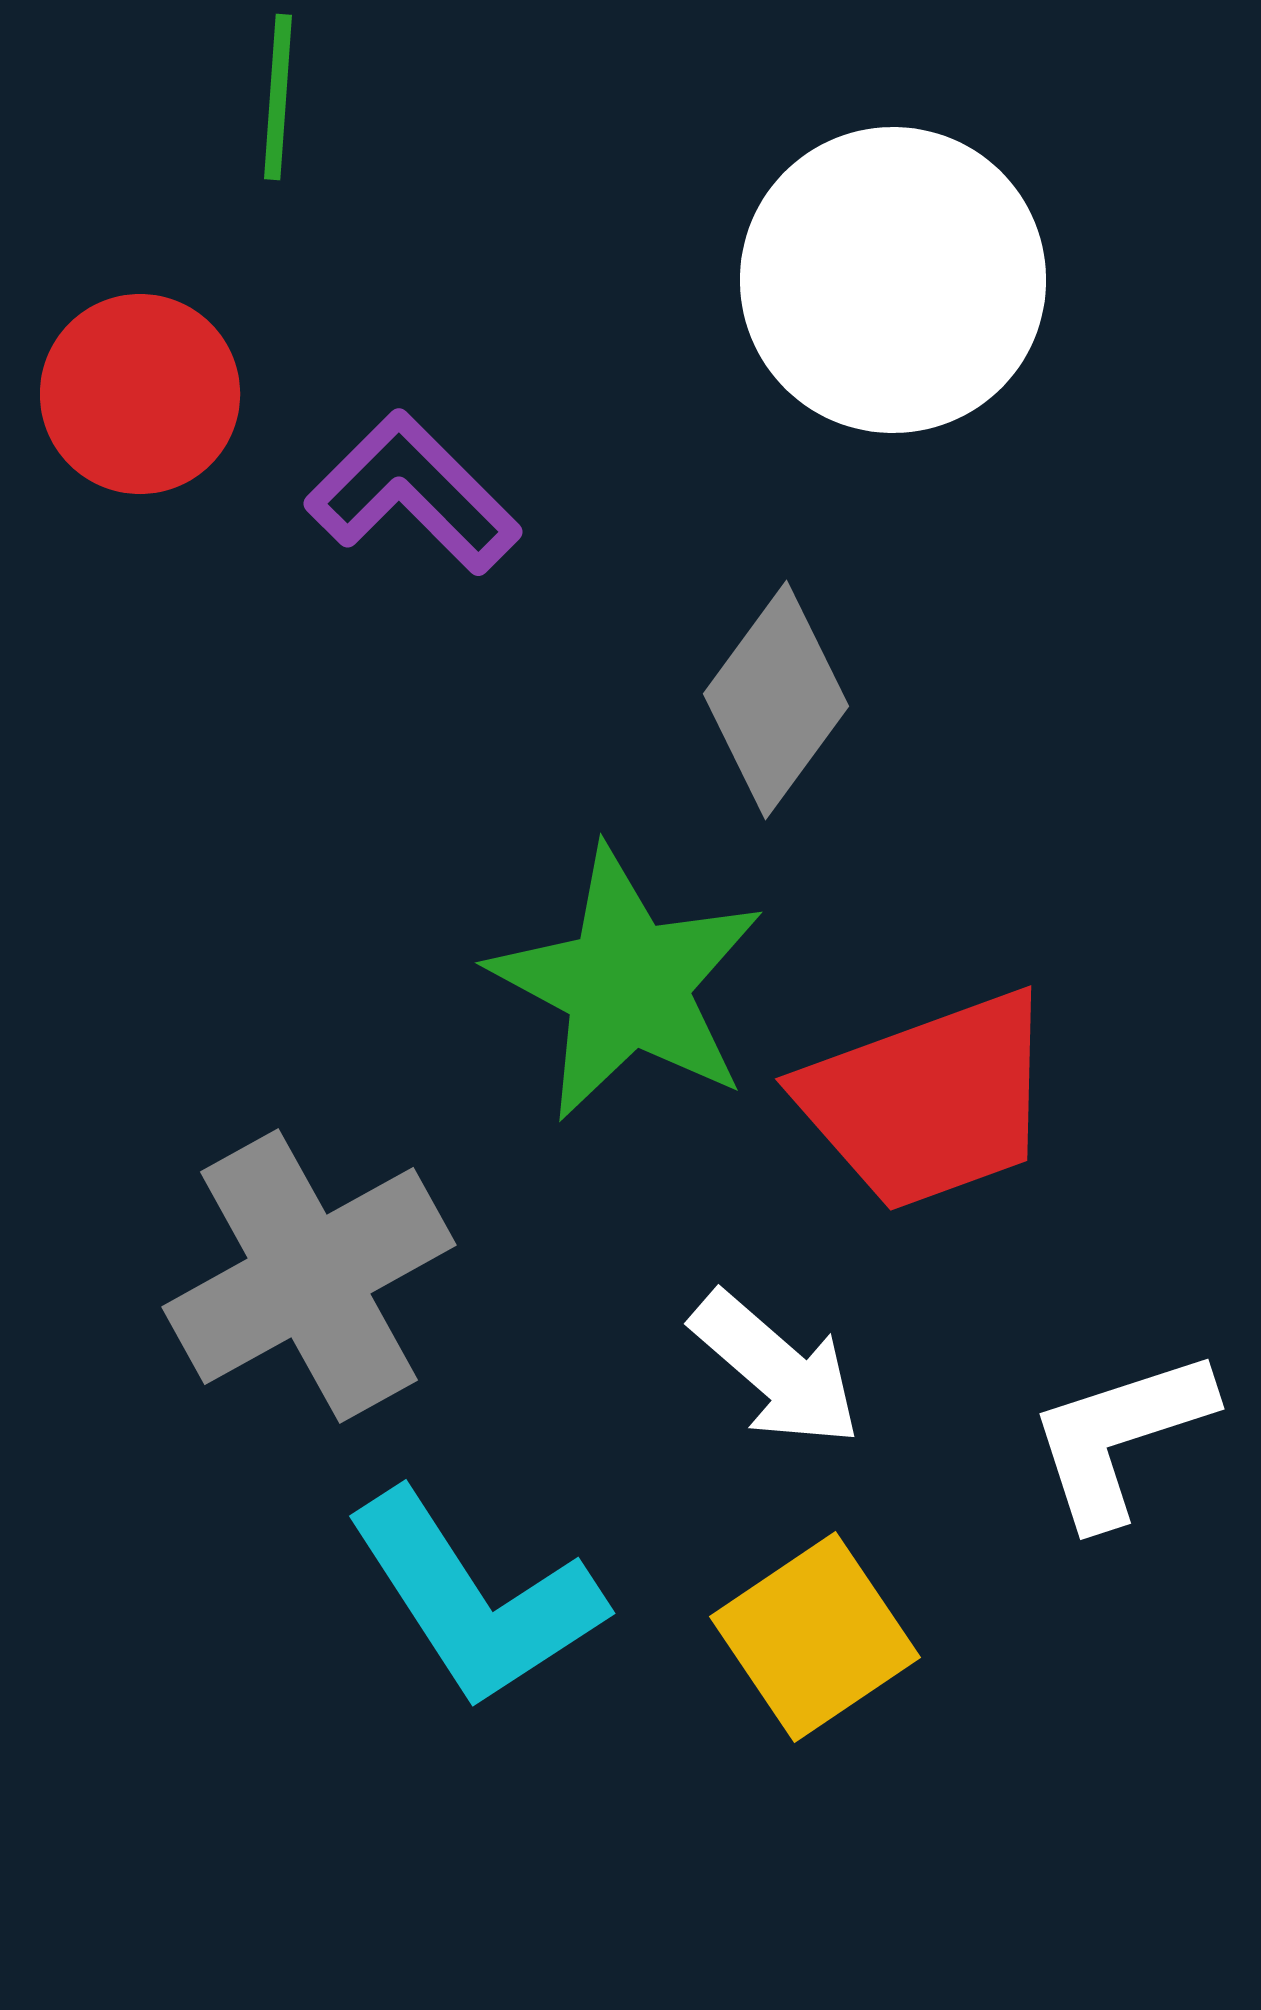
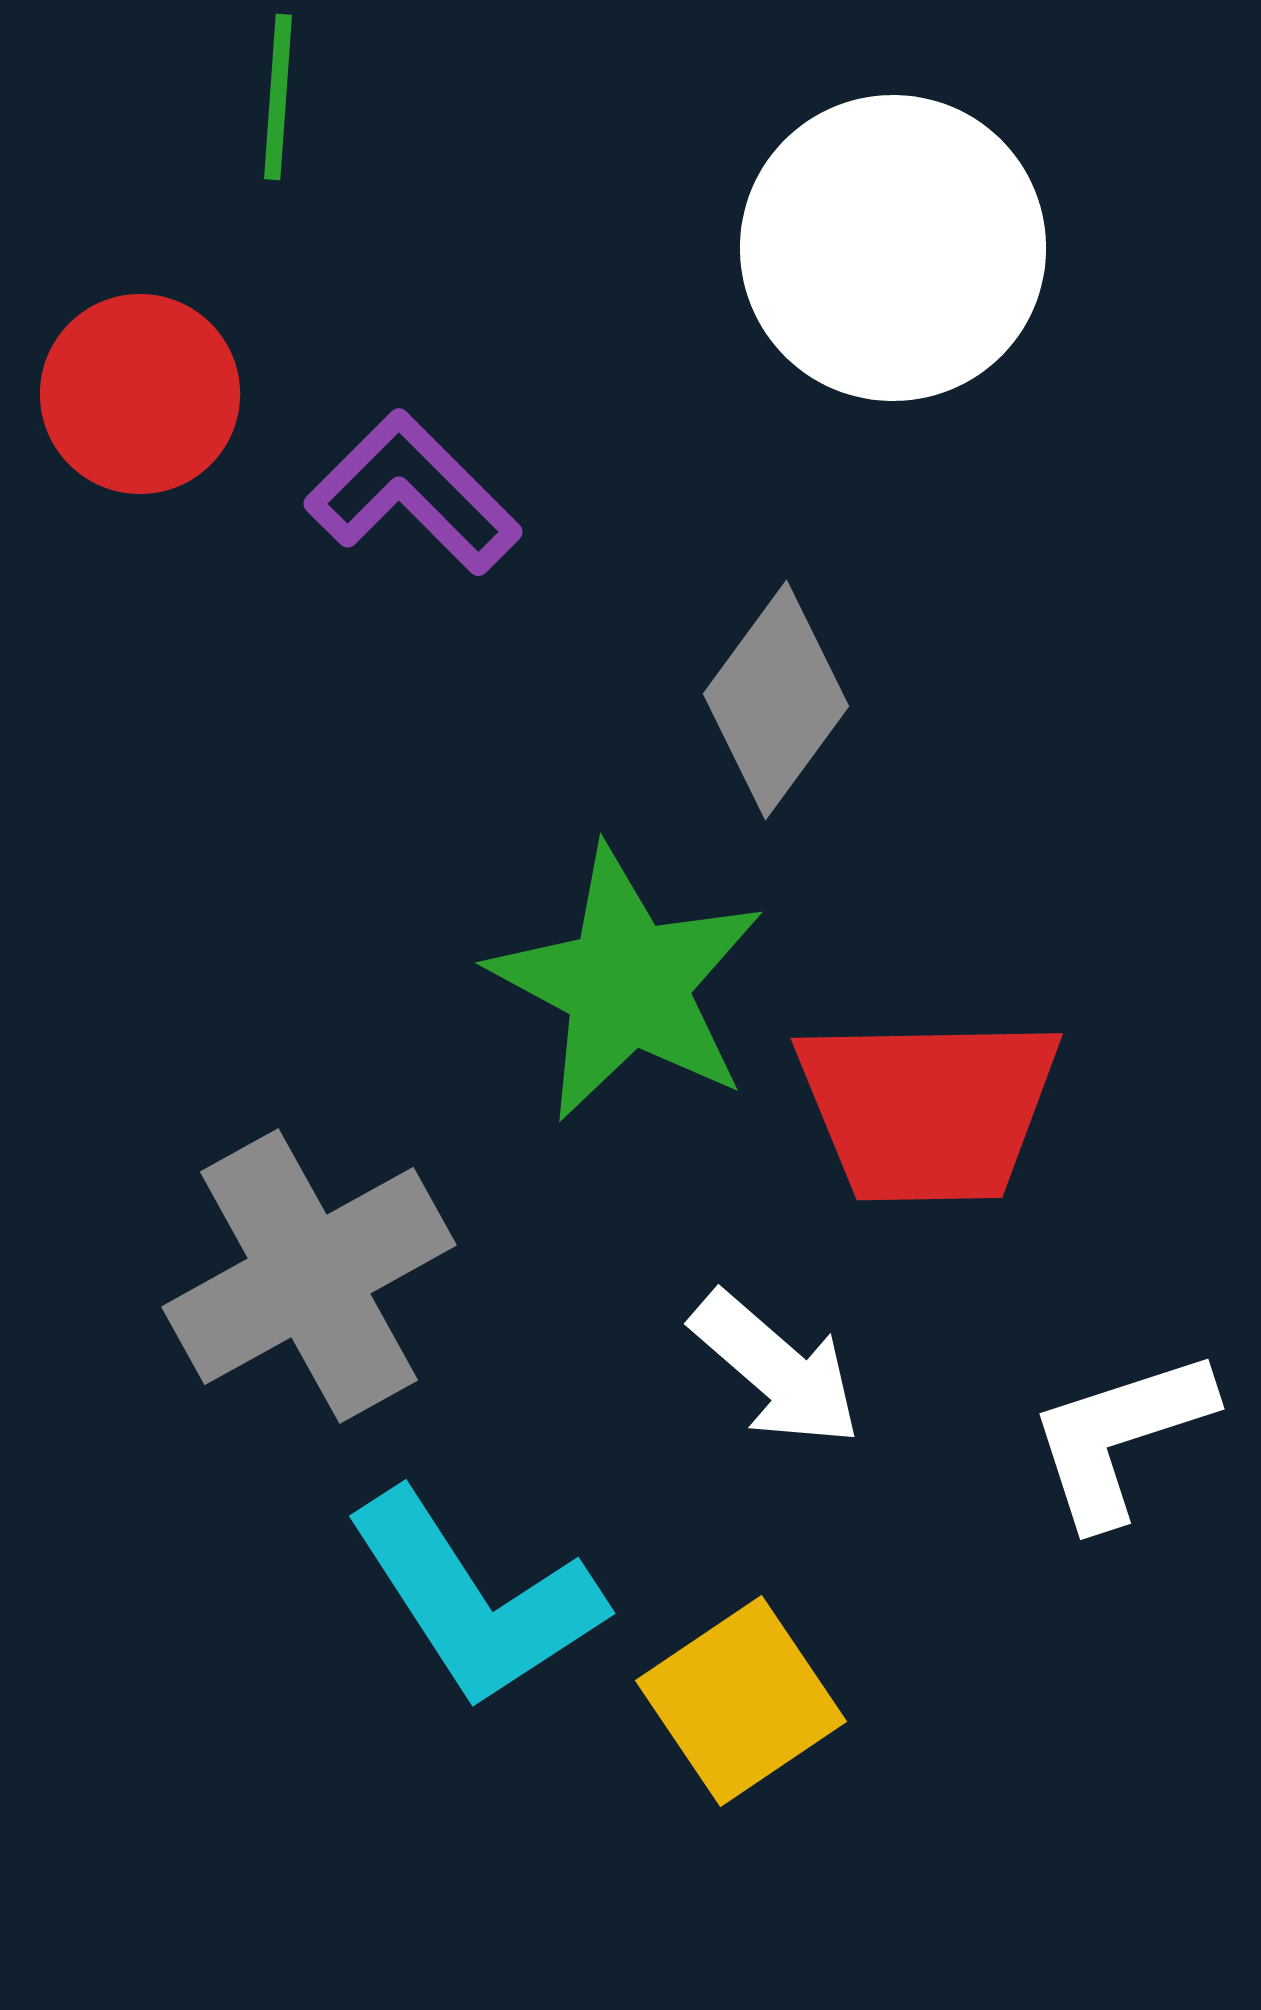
white circle: moved 32 px up
red trapezoid: moved 8 px down; rotated 19 degrees clockwise
yellow square: moved 74 px left, 64 px down
